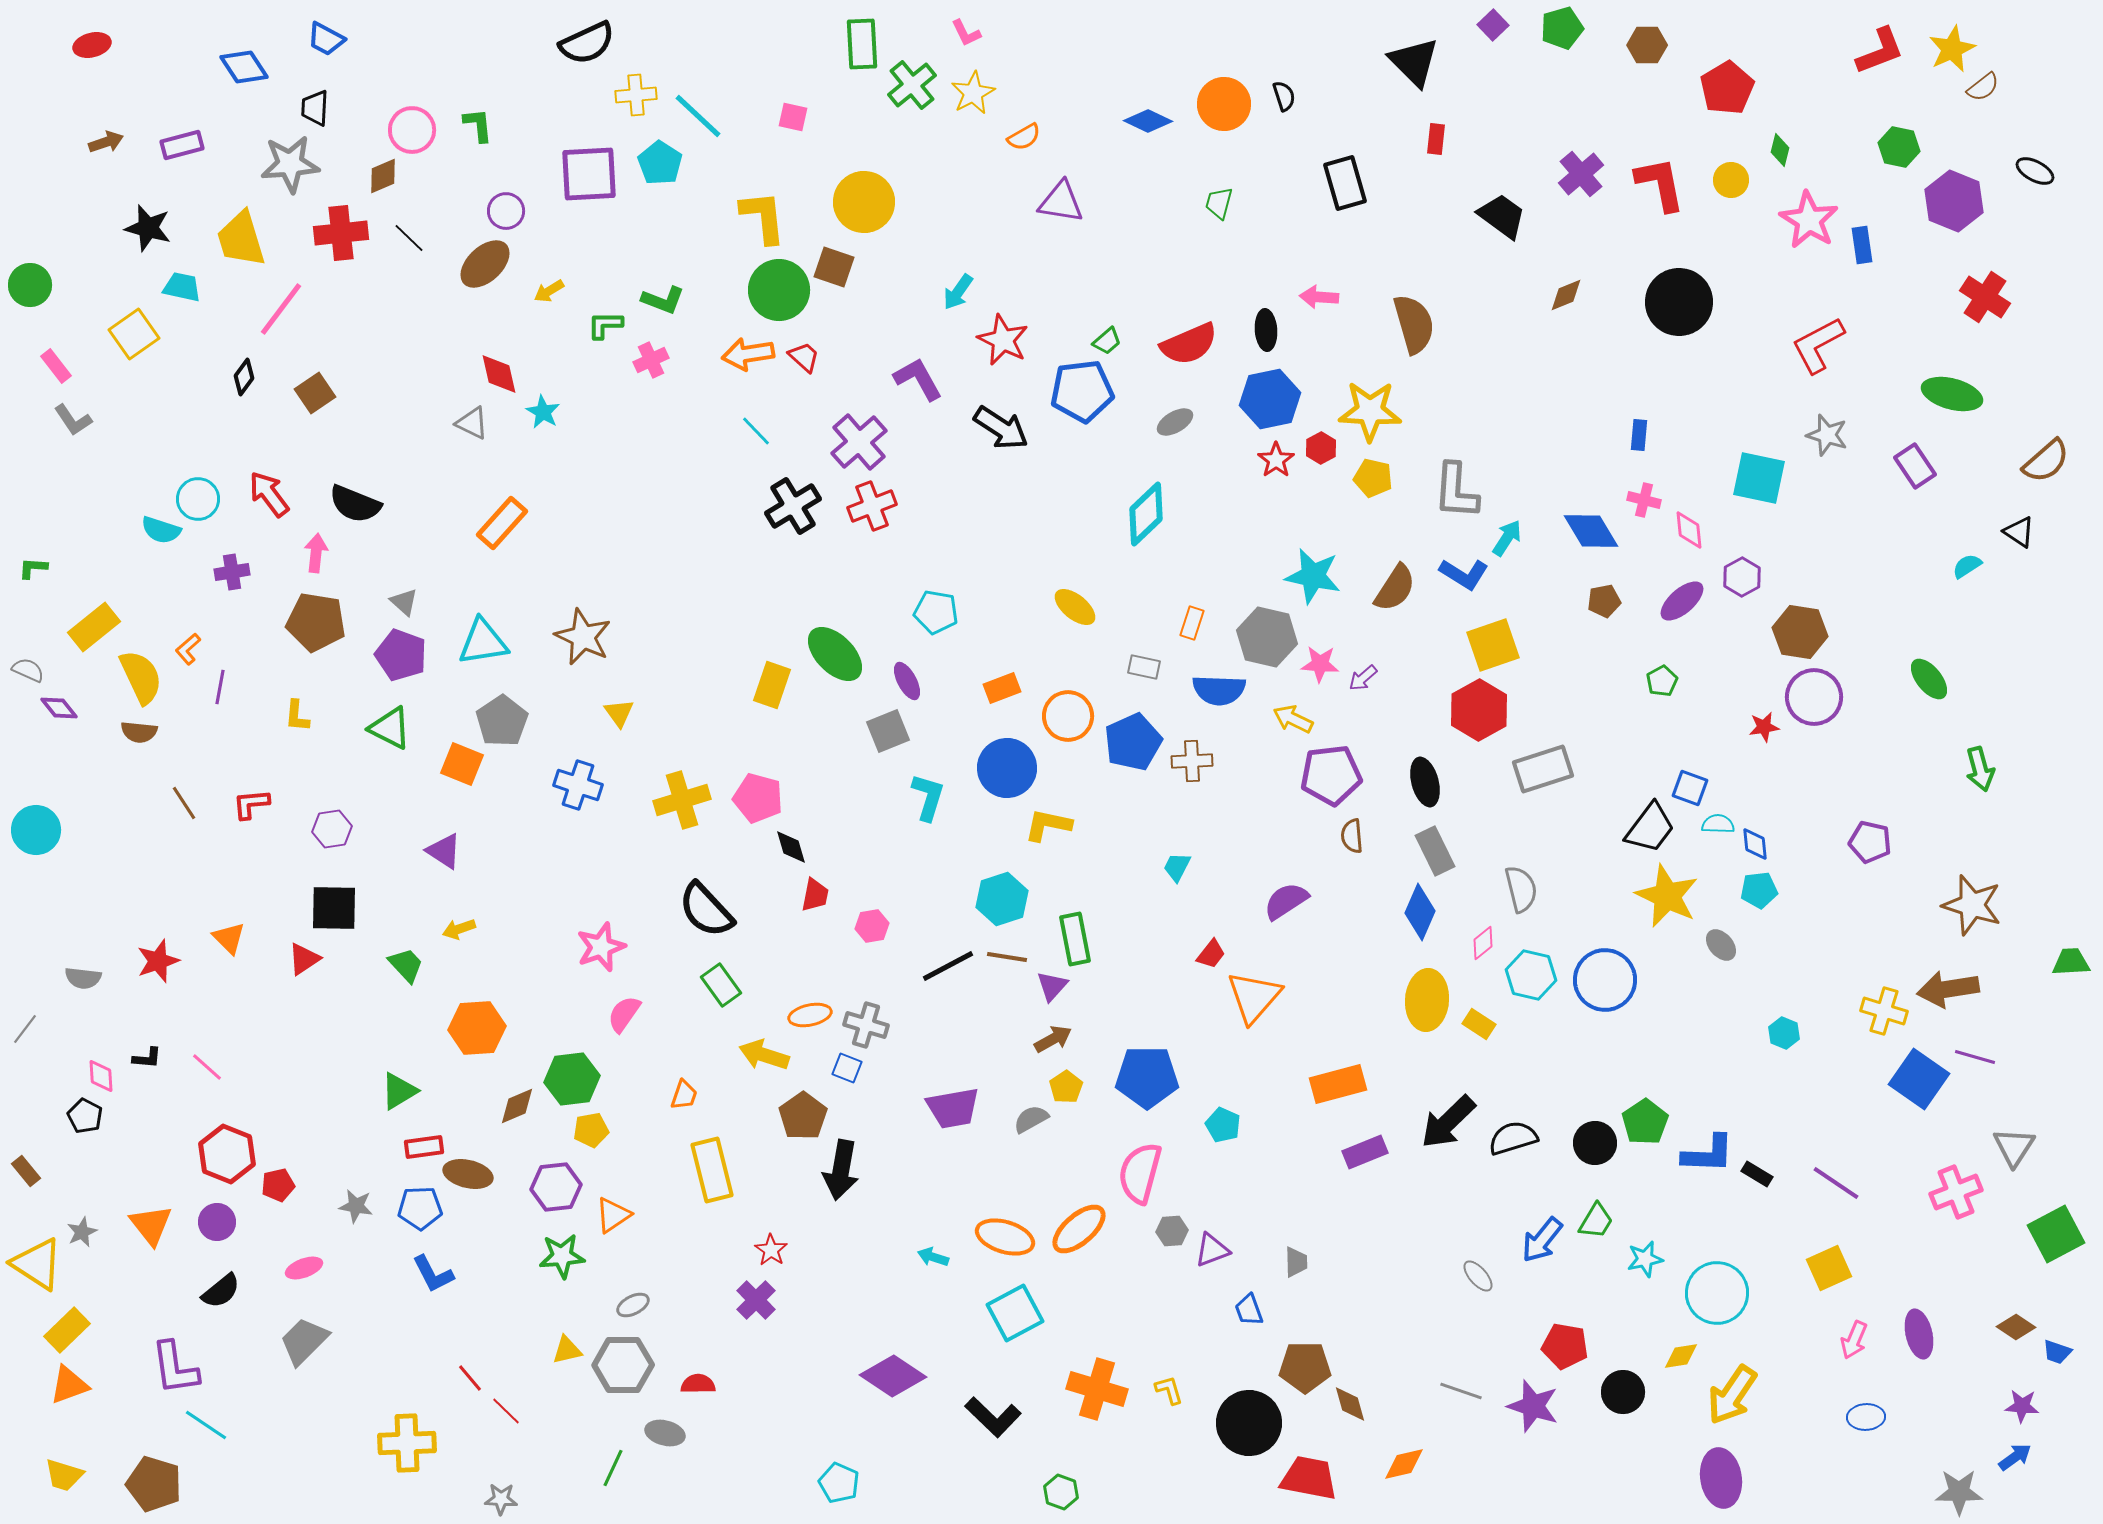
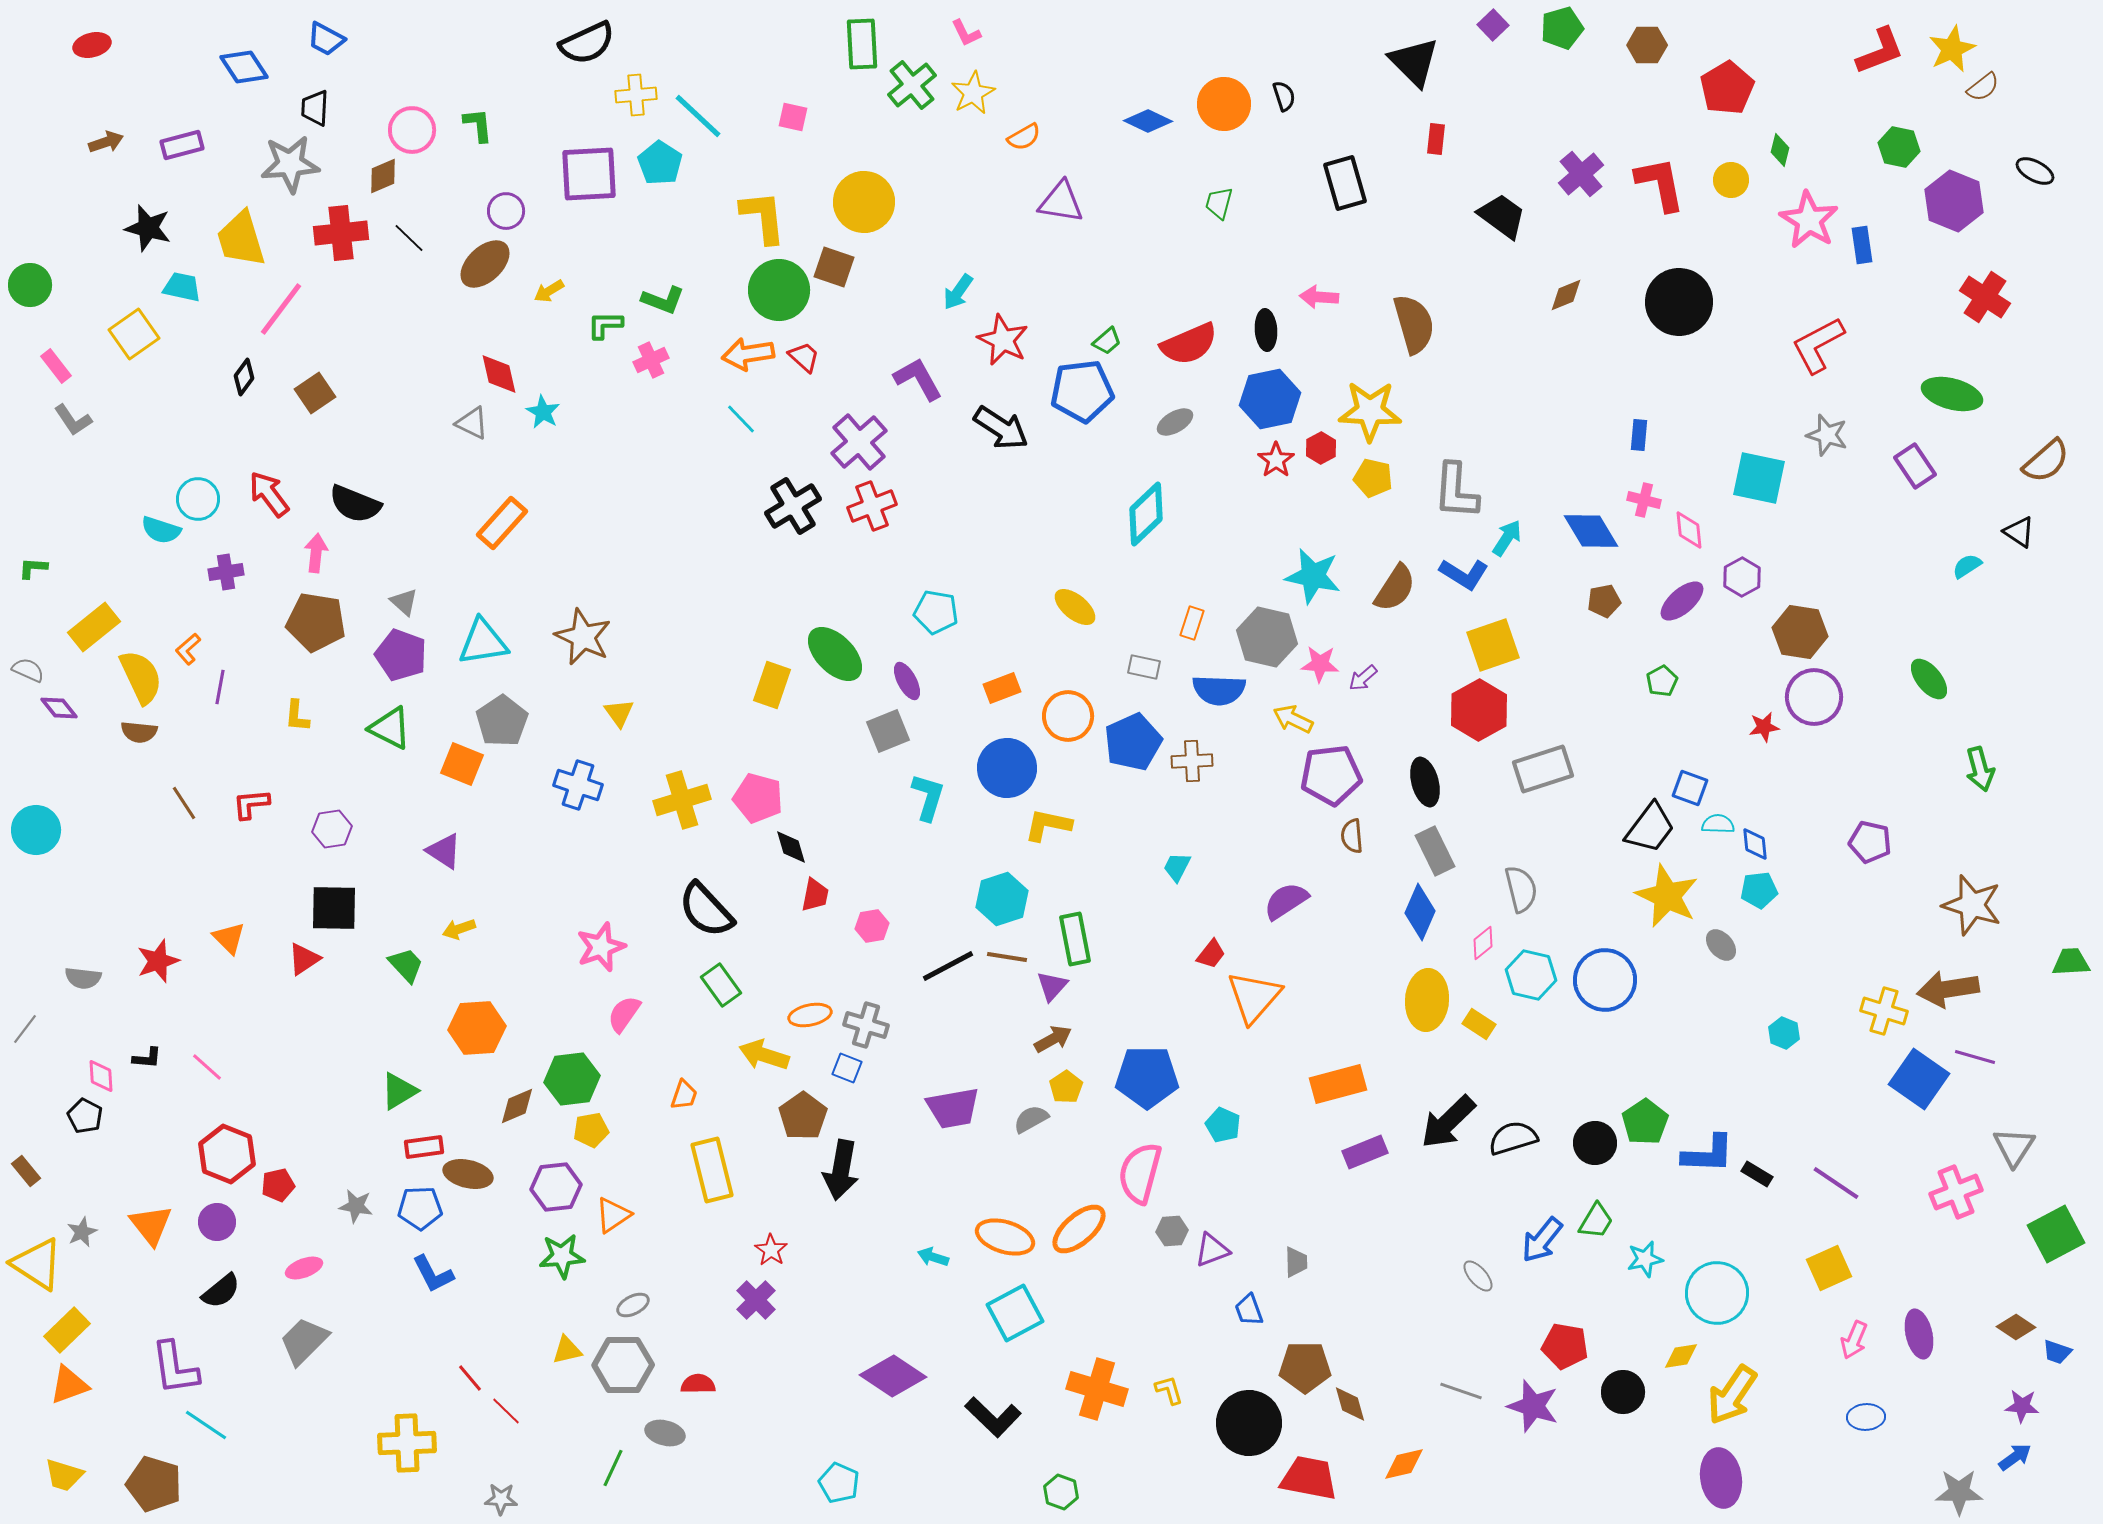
cyan line at (756, 431): moved 15 px left, 12 px up
purple cross at (232, 572): moved 6 px left
